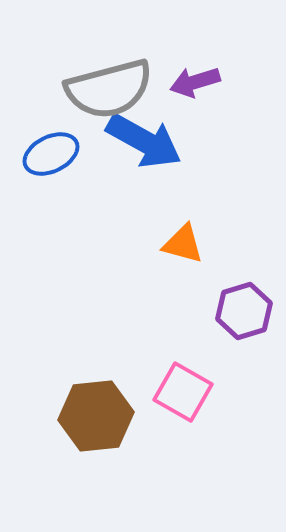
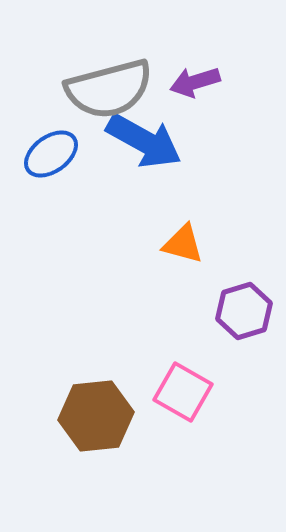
blue ellipse: rotated 10 degrees counterclockwise
